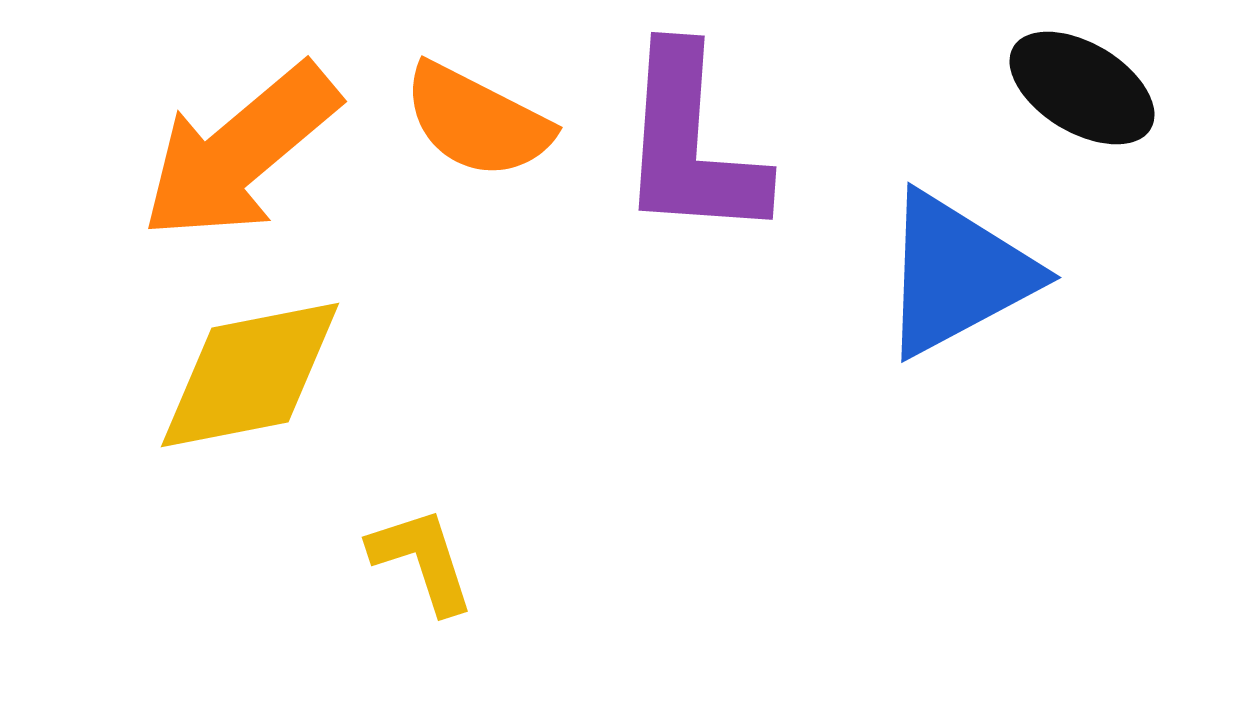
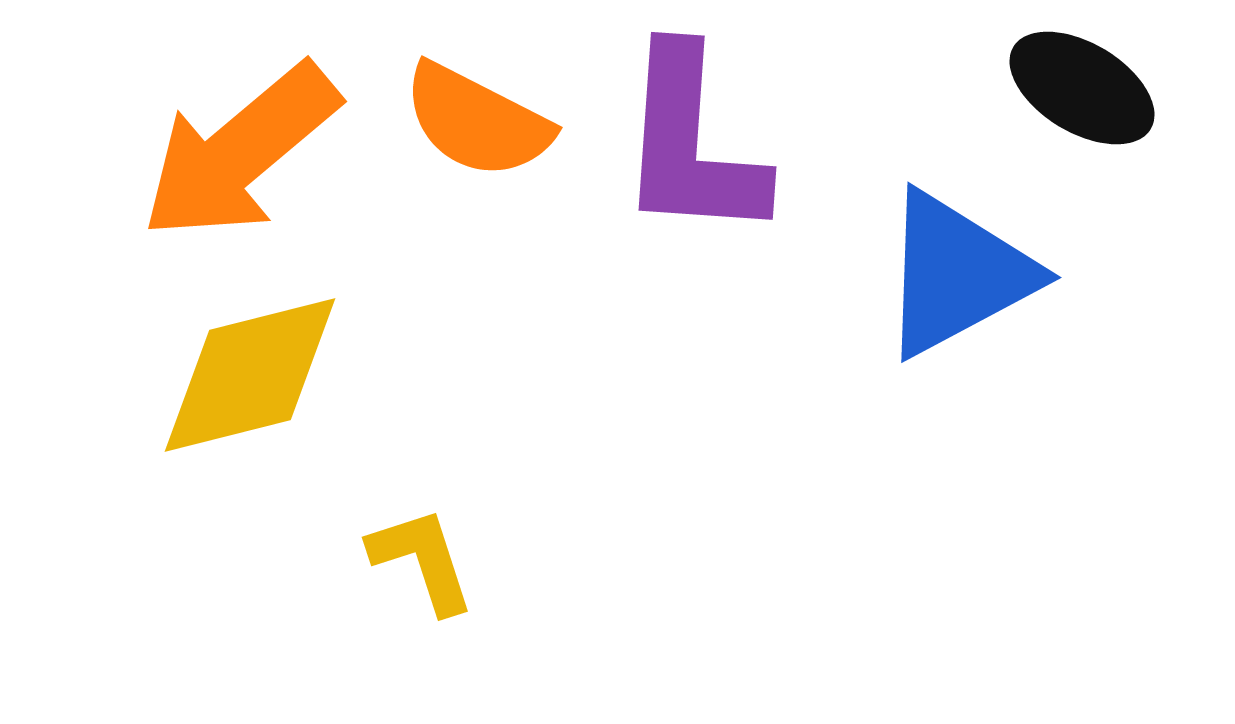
yellow diamond: rotated 3 degrees counterclockwise
